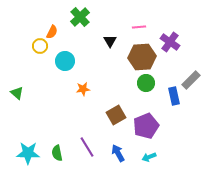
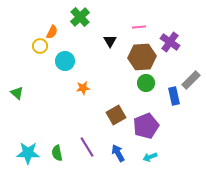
orange star: moved 1 px up
cyan arrow: moved 1 px right
